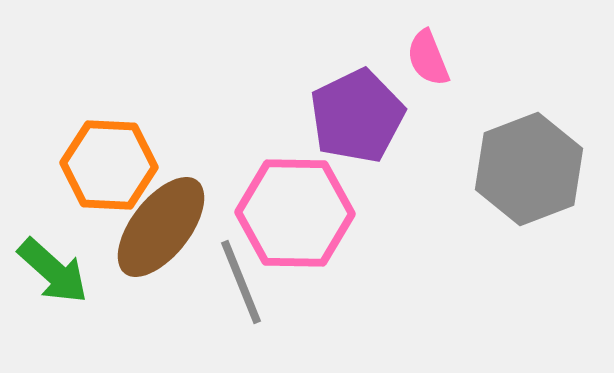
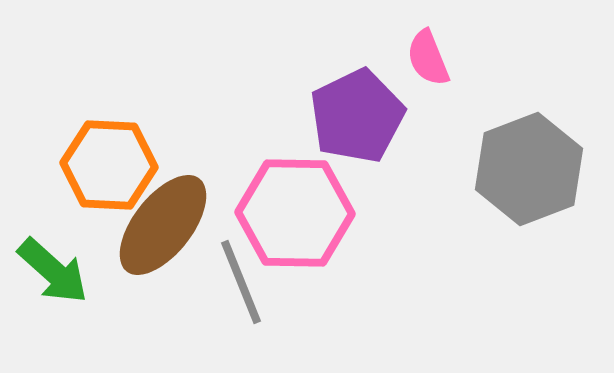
brown ellipse: moved 2 px right, 2 px up
